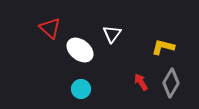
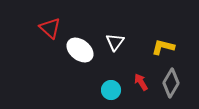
white triangle: moved 3 px right, 8 px down
cyan circle: moved 30 px right, 1 px down
